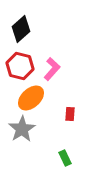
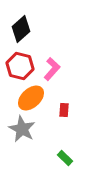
red rectangle: moved 6 px left, 4 px up
gray star: rotated 12 degrees counterclockwise
green rectangle: rotated 21 degrees counterclockwise
